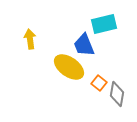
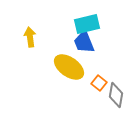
cyan rectangle: moved 17 px left
yellow arrow: moved 2 px up
blue trapezoid: moved 3 px up
gray diamond: moved 1 px left, 1 px down
